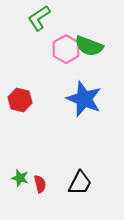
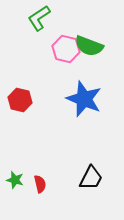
pink hexagon: rotated 16 degrees counterclockwise
green star: moved 5 px left, 2 px down
black trapezoid: moved 11 px right, 5 px up
